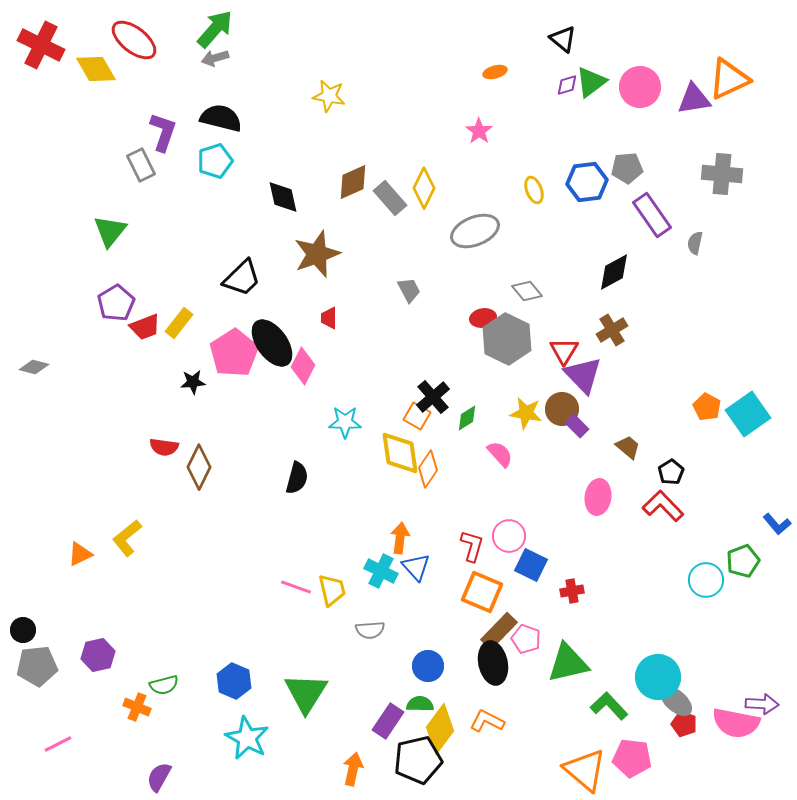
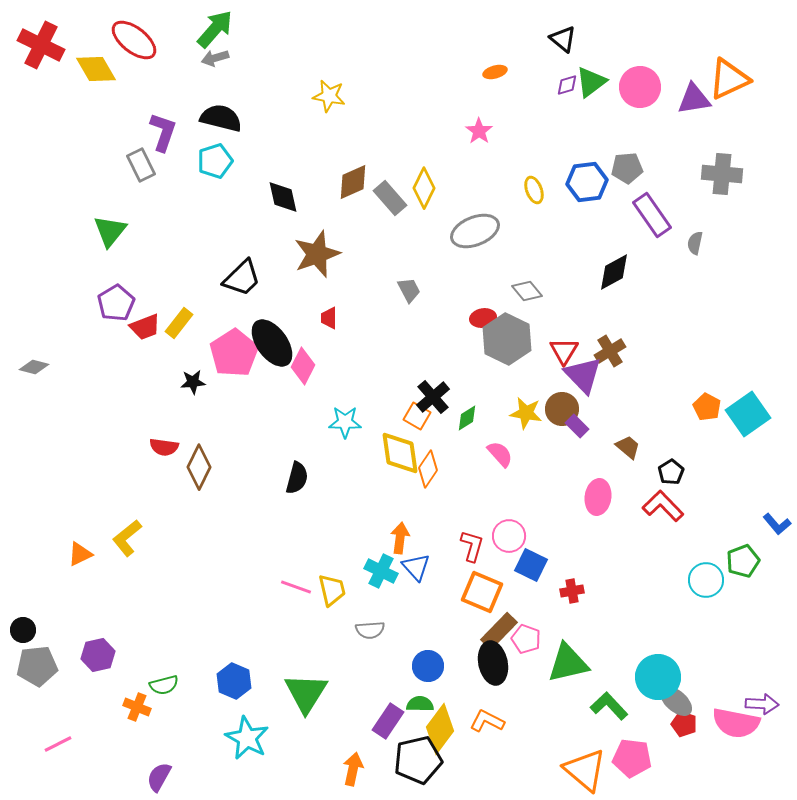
brown cross at (612, 330): moved 2 px left, 21 px down
